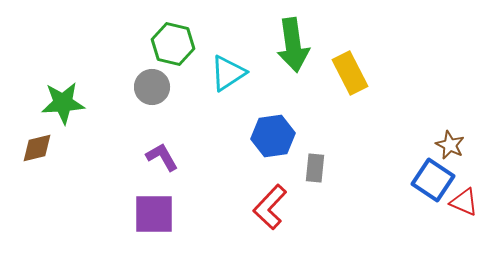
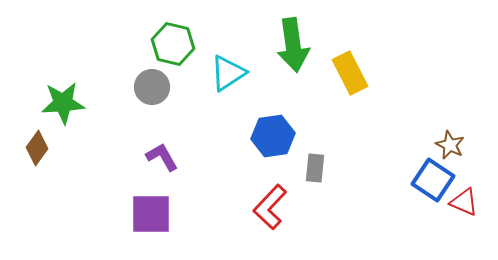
brown diamond: rotated 40 degrees counterclockwise
purple square: moved 3 px left
